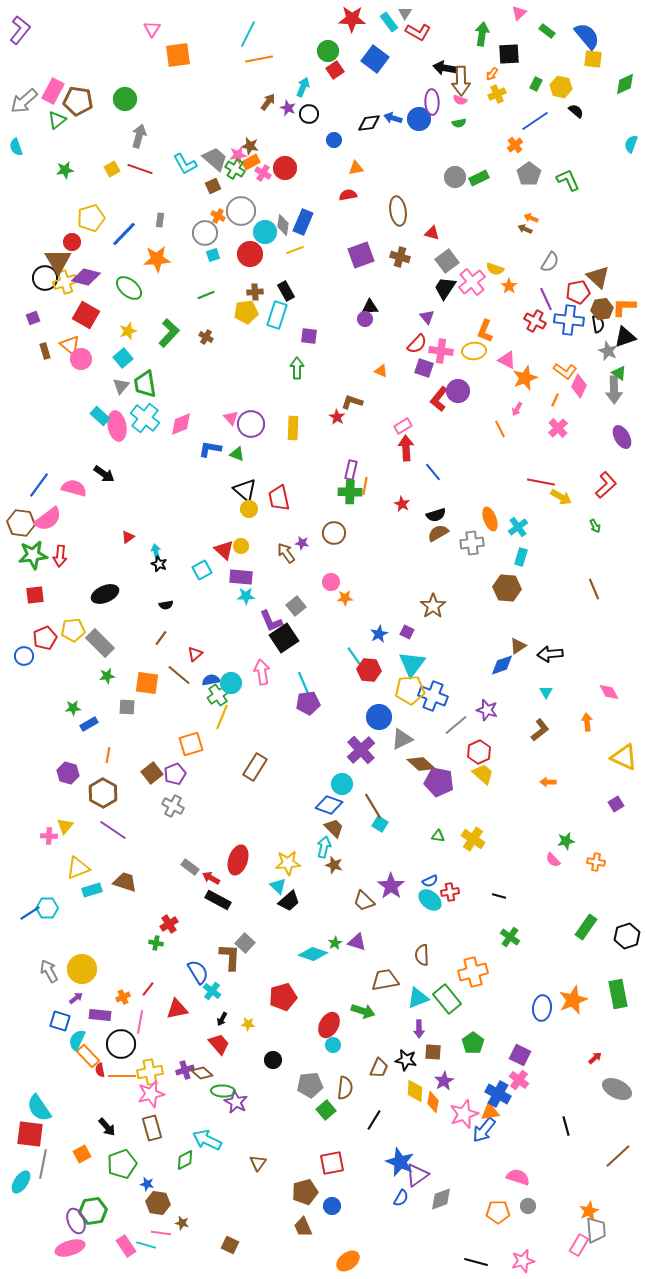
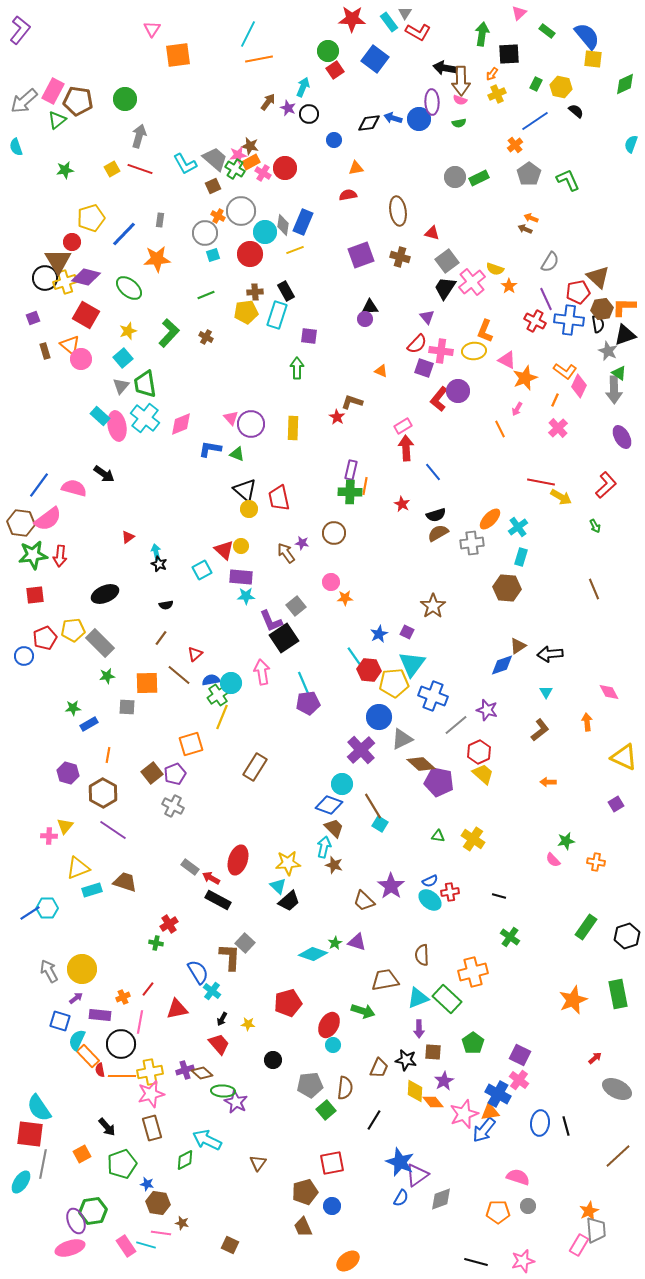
black triangle at (625, 337): moved 2 px up
orange ellipse at (490, 519): rotated 65 degrees clockwise
orange square at (147, 683): rotated 10 degrees counterclockwise
yellow pentagon at (410, 690): moved 16 px left, 7 px up
red pentagon at (283, 997): moved 5 px right, 6 px down
green rectangle at (447, 999): rotated 8 degrees counterclockwise
blue ellipse at (542, 1008): moved 2 px left, 115 px down
orange diamond at (433, 1102): rotated 50 degrees counterclockwise
